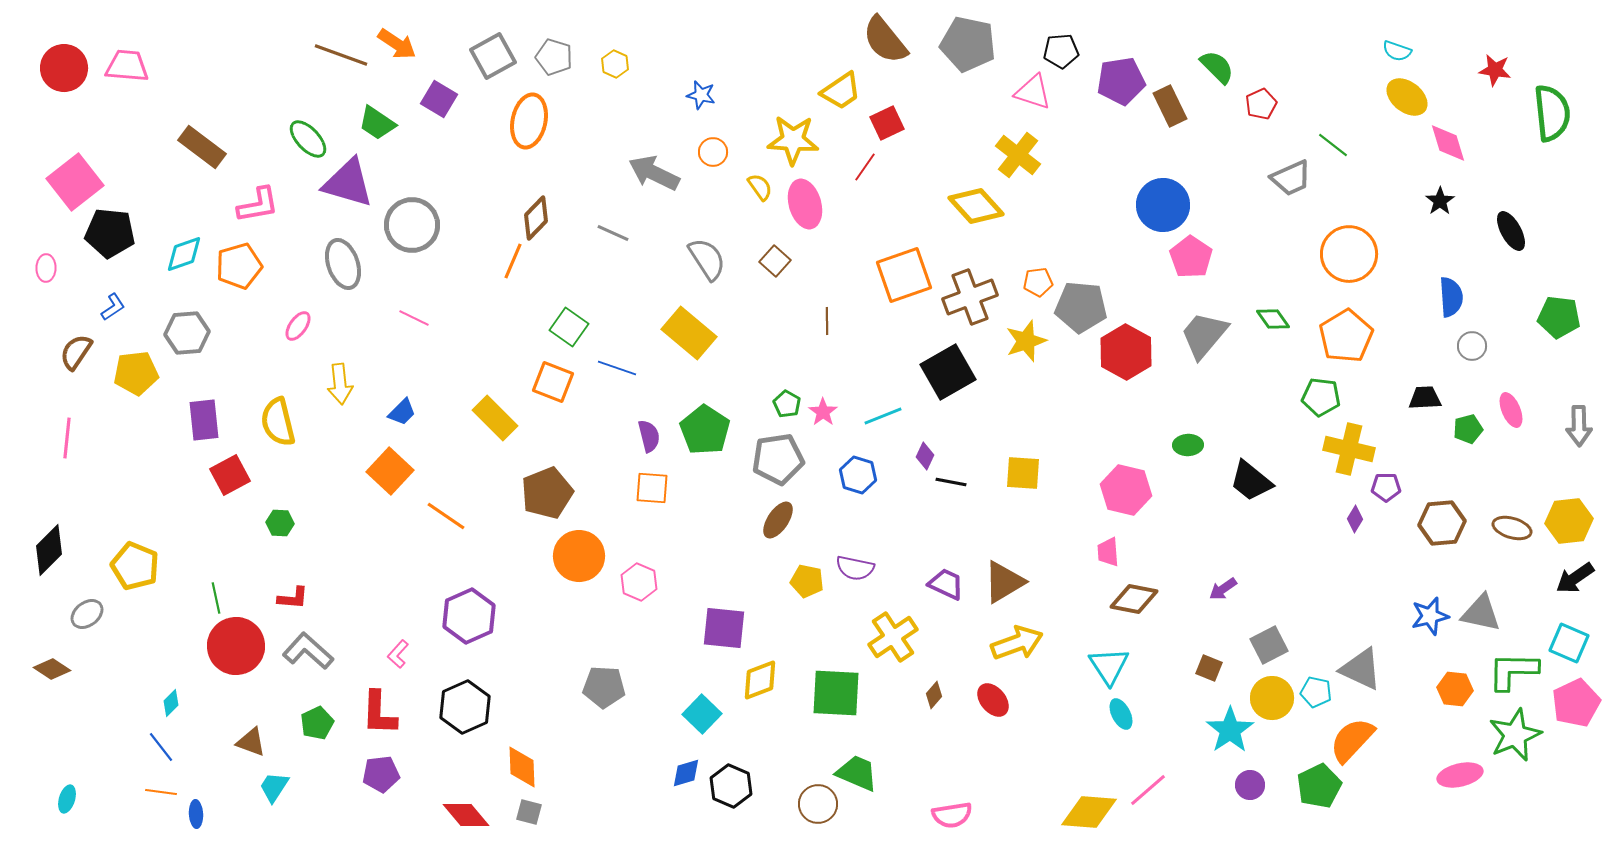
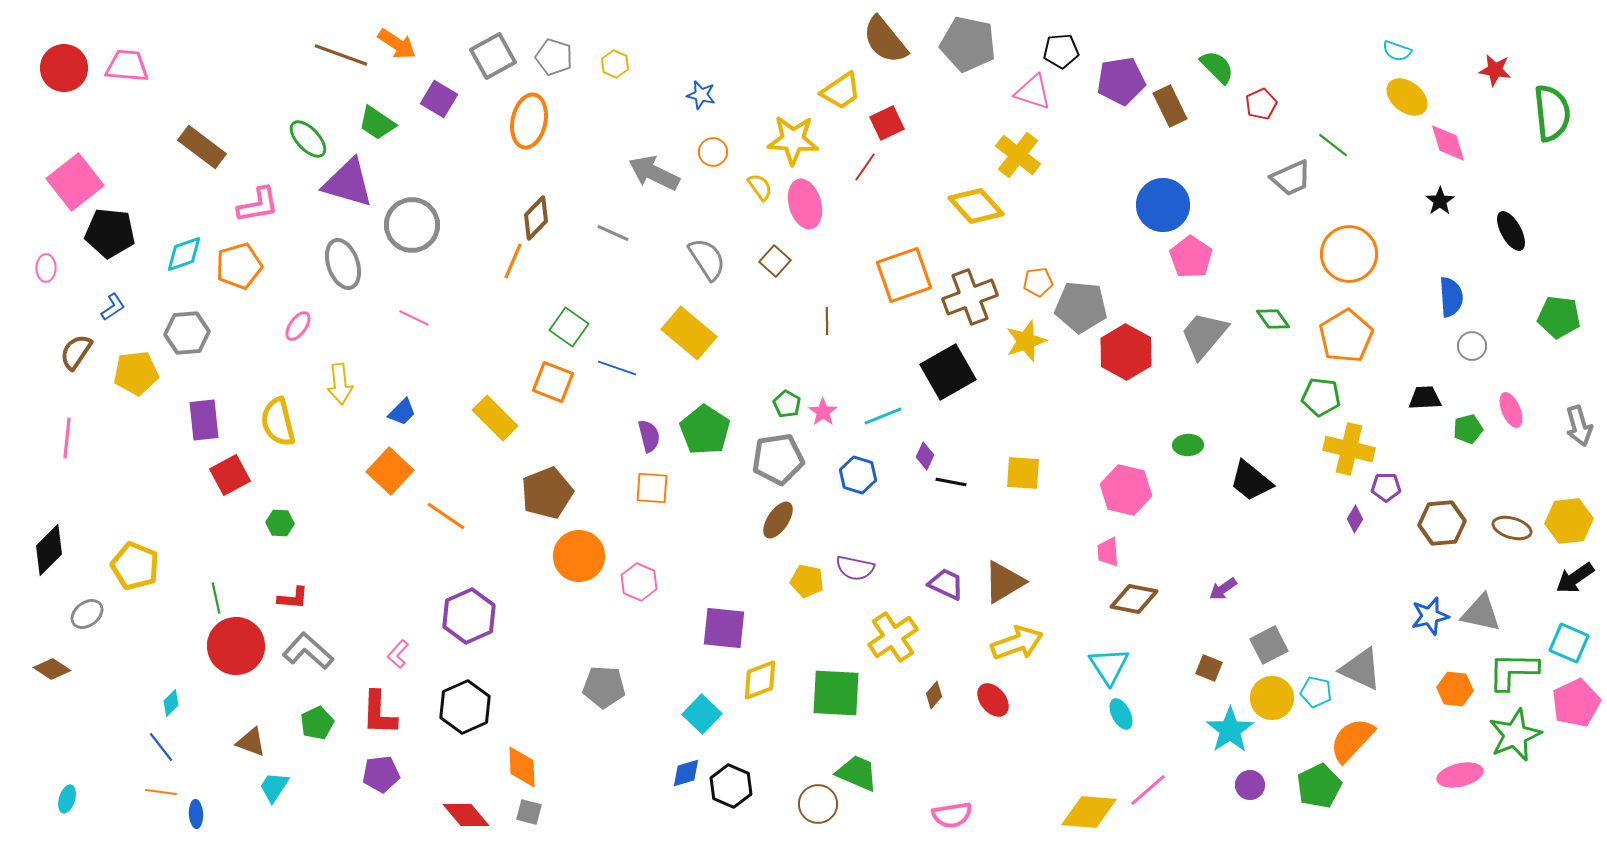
gray arrow at (1579, 426): rotated 15 degrees counterclockwise
